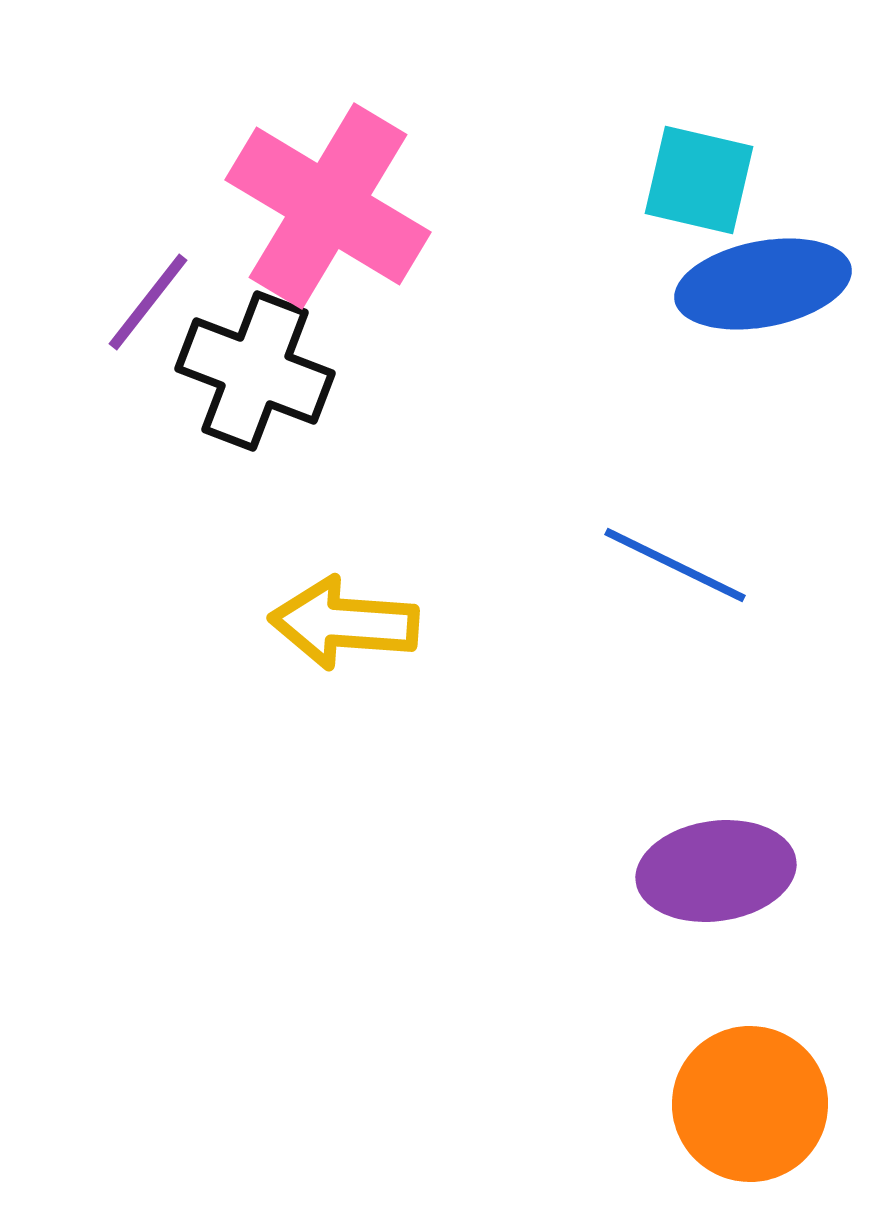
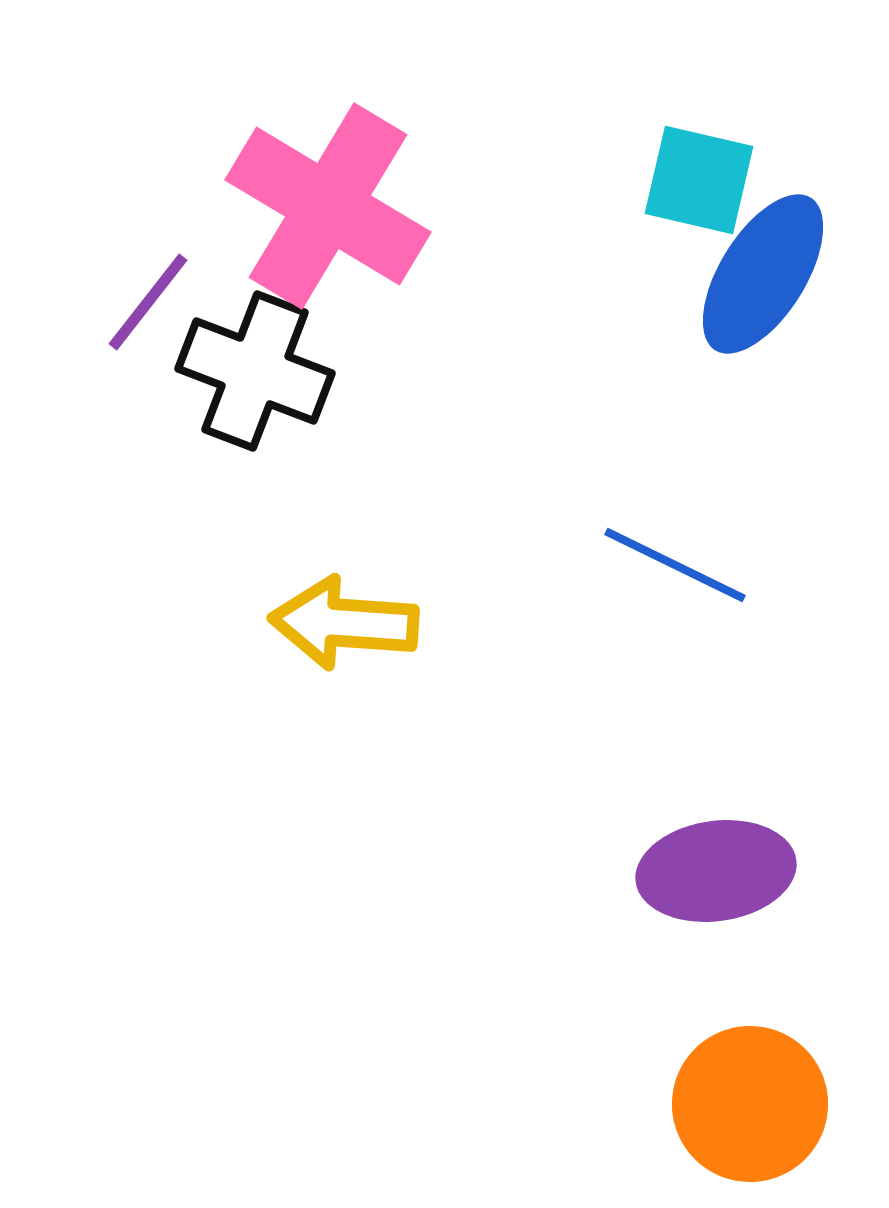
blue ellipse: moved 10 px up; rotated 47 degrees counterclockwise
